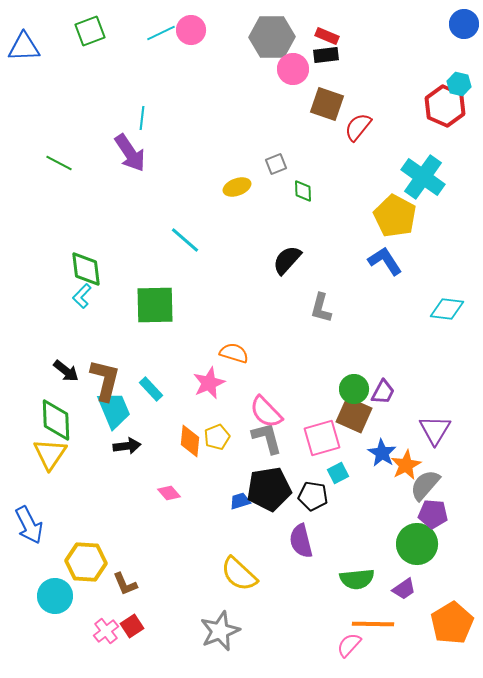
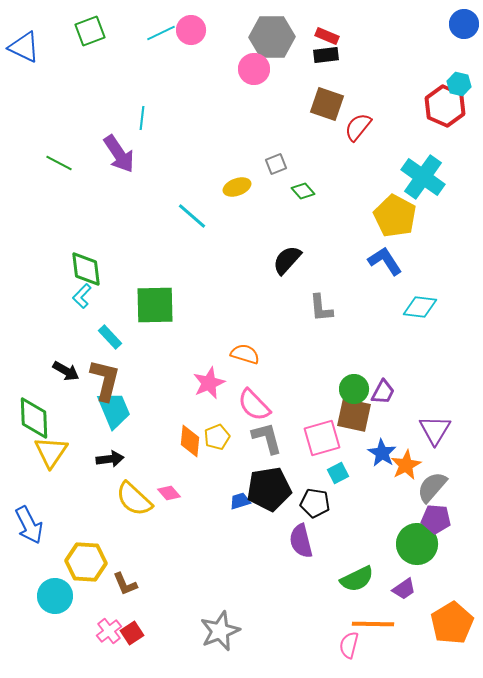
blue triangle at (24, 47): rotated 28 degrees clockwise
pink circle at (293, 69): moved 39 px left
purple arrow at (130, 153): moved 11 px left, 1 px down
green diamond at (303, 191): rotated 40 degrees counterclockwise
cyan line at (185, 240): moved 7 px right, 24 px up
gray L-shape at (321, 308): rotated 20 degrees counterclockwise
cyan diamond at (447, 309): moved 27 px left, 2 px up
orange semicircle at (234, 353): moved 11 px right, 1 px down
black arrow at (66, 371): rotated 8 degrees counterclockwise
cyan rectangle at (151, 389): moved 41 px left, 52 px up
pink semicircle at (266, 412): moved 12 px left, 7 px up
brown square at (354, 415): rotated 12 degrees counterclockwise
green diamond at (56, 420): moved 22 px left, 2 px up
black arrow at (127, 446): moved 17 px left, 13 px down
yellow triangle at (50, 454): moved 1 px right, 2 px up
gray semicircle at (425, 485): moved 7 px right, 2 px down
black pentagon at (313, 496): moved 2 px right, 7 px down
purple pentagon at (433, 514): moved 3 px right, 5 px down
yellow semicircle at (239, 574): moved 105 px left, 75 px up
green semicircle at (357, 579): rotated 20 degrees counterclockwise
red square at (132, 626): moved 7 px down
pink cross at (106, 631): moved 3 px right
pink semicircle at (349, 645): rotated 28 degrees counterclockwise
